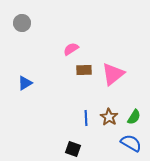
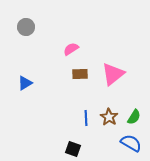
gray circle: moved 4 px right, 4 px down
brown rectangle: moved 4 px left, 4 px down
